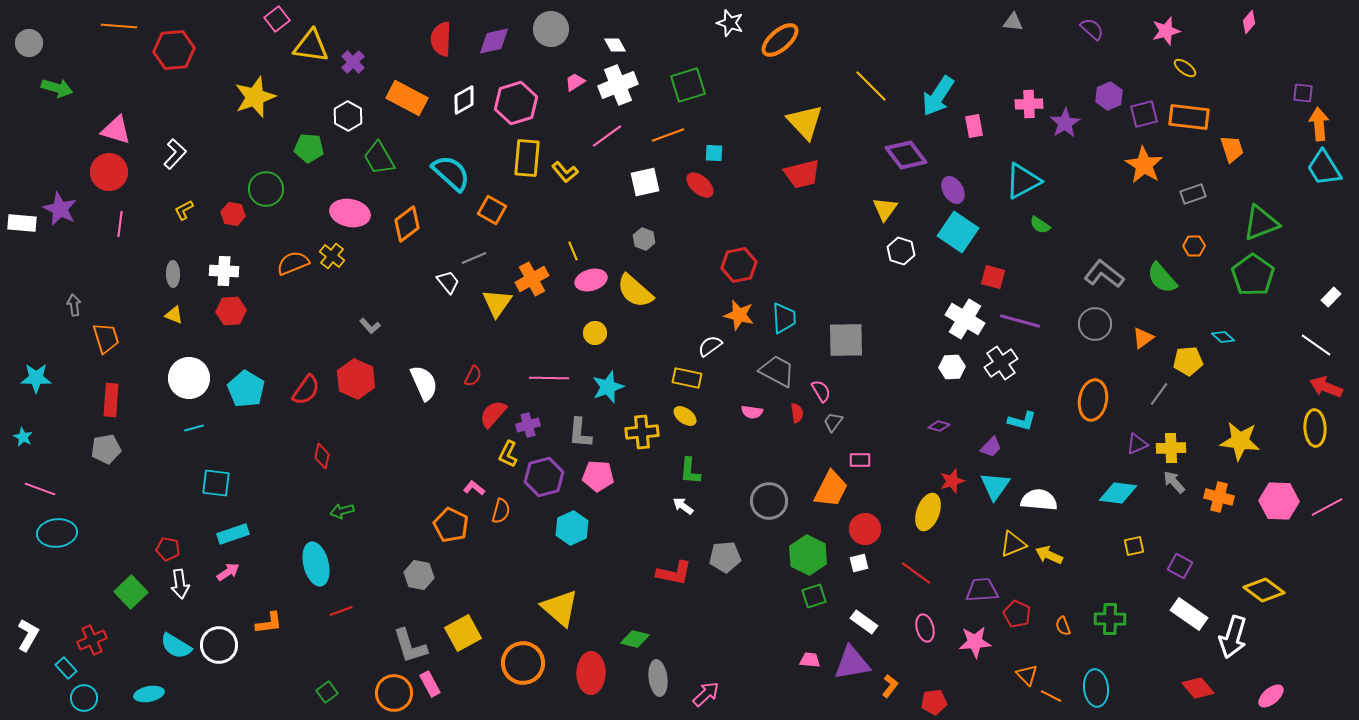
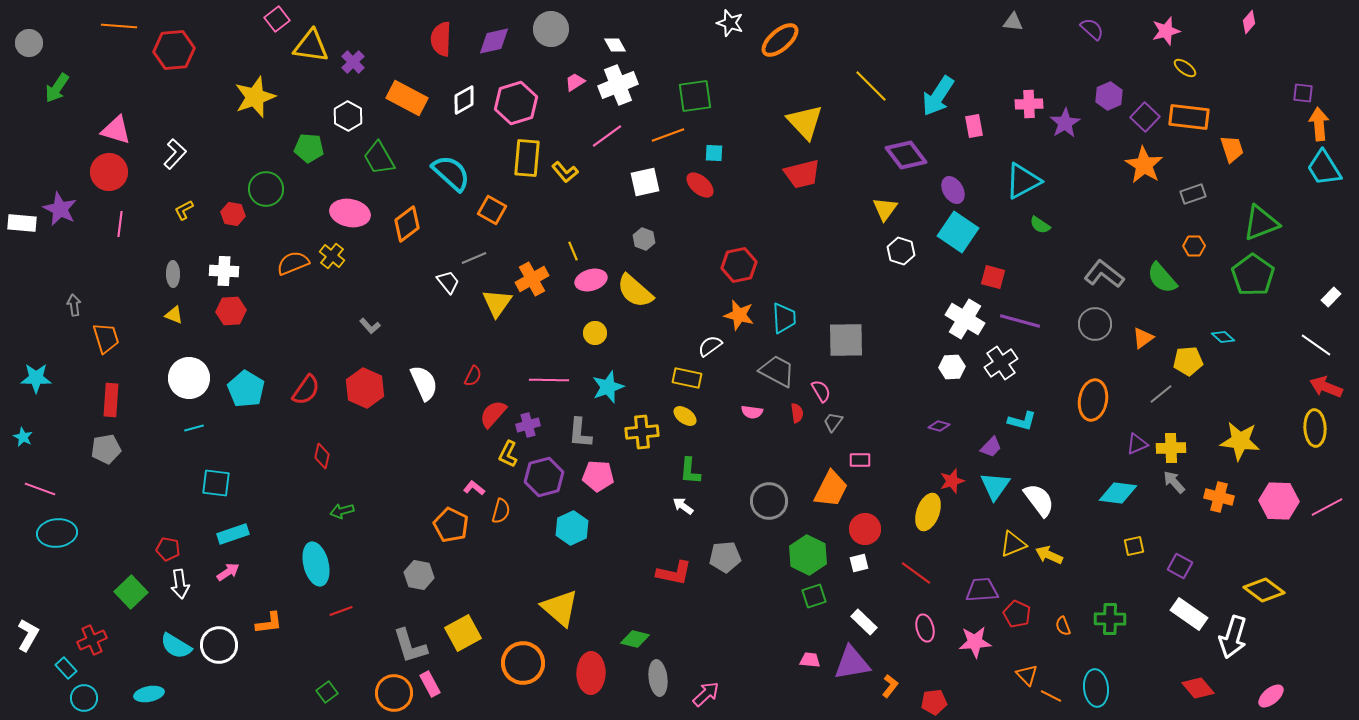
green square at (688, 85): moved 7 px right, 11 px down; rotated 9 degrees clockwise
green arrow at (57, 88): rotated 108 degrees clockwise
purple square at (1144, 114): moved 1 px right, 3 px down; rotated 32 degrees counterclockwise
pink line at (549, 378): moved 2 px down
red hexagon at (356, 379): moved 9 px right, 9 px down
gray line at (1159, 394): moved 2 px right; rotated 15 degrees clockwise
white semicircle at (1039, 500): rotated 48 degrees clockwise
white rectangle at (864, 622): rotated 8 degrees clockwise
